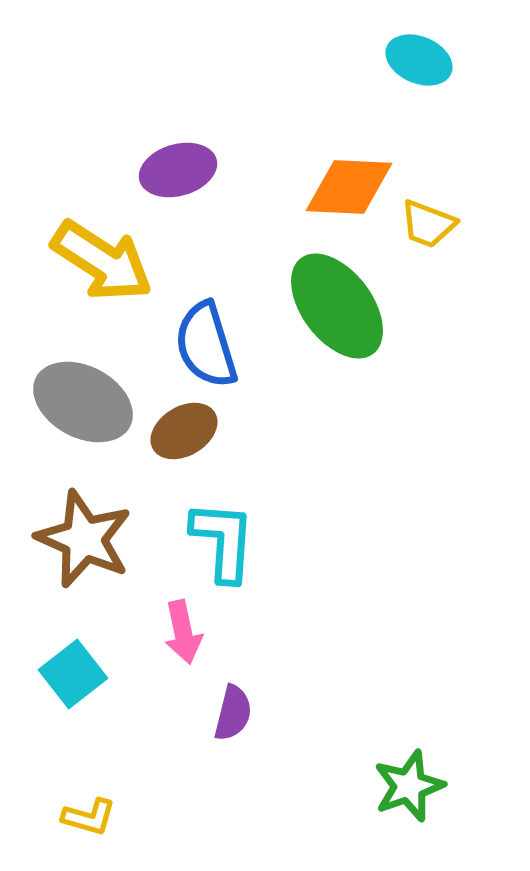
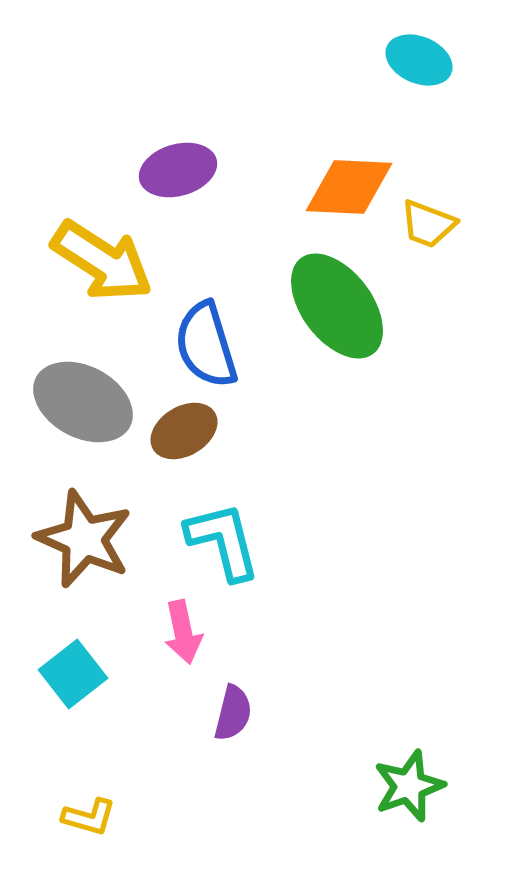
cyan L-shape: rotated 18 degrees counterclockwise
